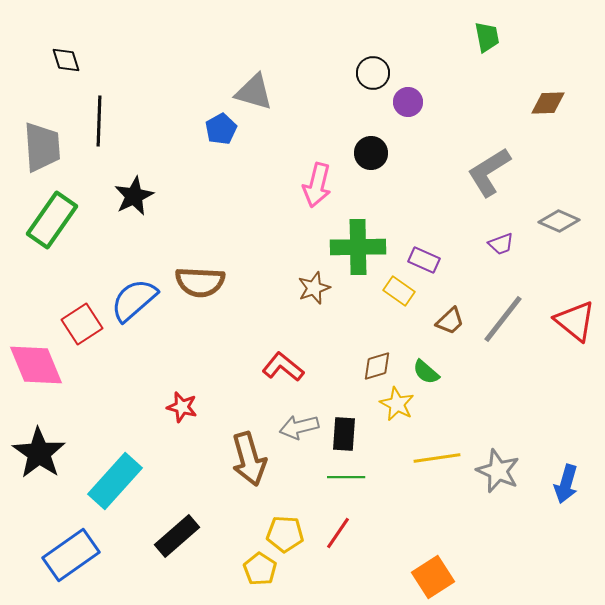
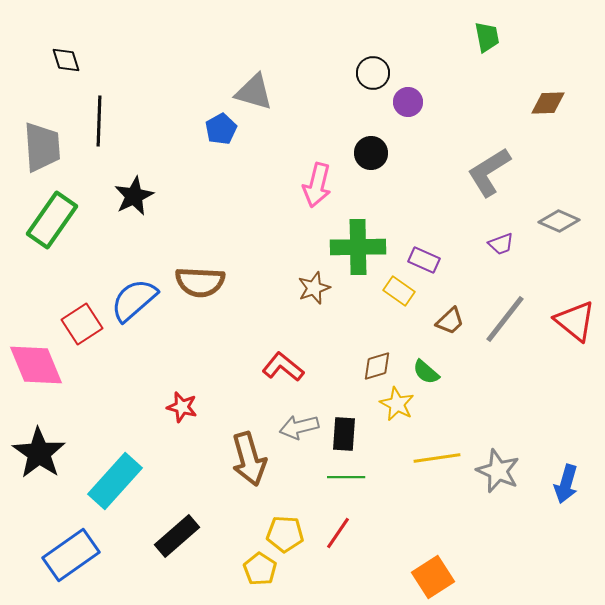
gray line at (503, 319): moved 2 px right
